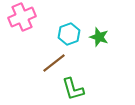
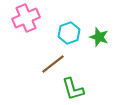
pink cross: moved 4 px right, 1 px down
cyan hexagon: moved 1 px up
brown line: moved 1 px left, 1 px down
